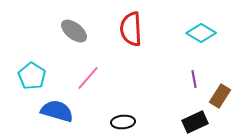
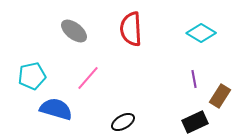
cyan pentagon: rotated 28 degrees clockwise
blue semicircle: moved 1 px left, 2 px up
black ellipse: rotated 25 degrees counterclockwise
